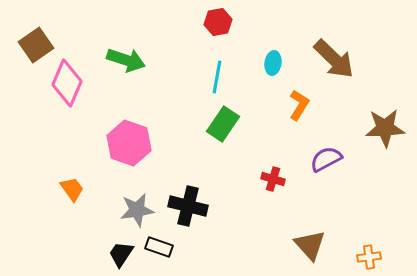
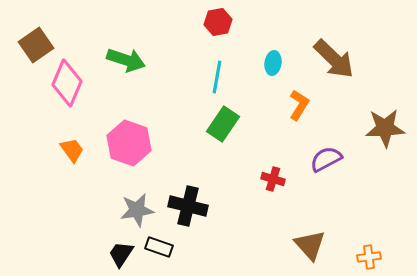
orange trapezoid: moved 39 px up
